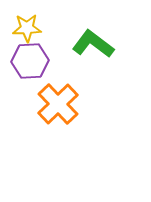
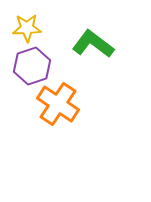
purple hexagon: moved 2 px right, 5 px down; rotated 15 degrees counterclockwise
orange cross: rotated 12 degrees counterclockwise
